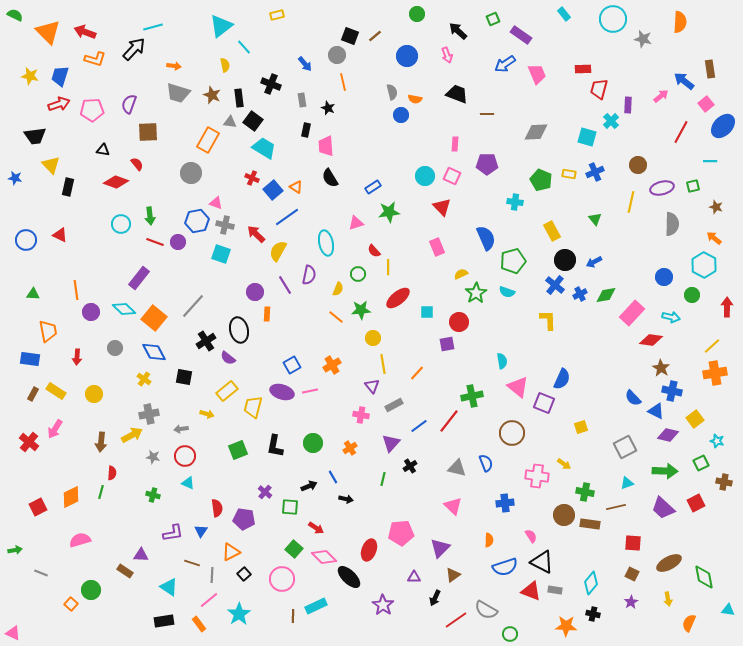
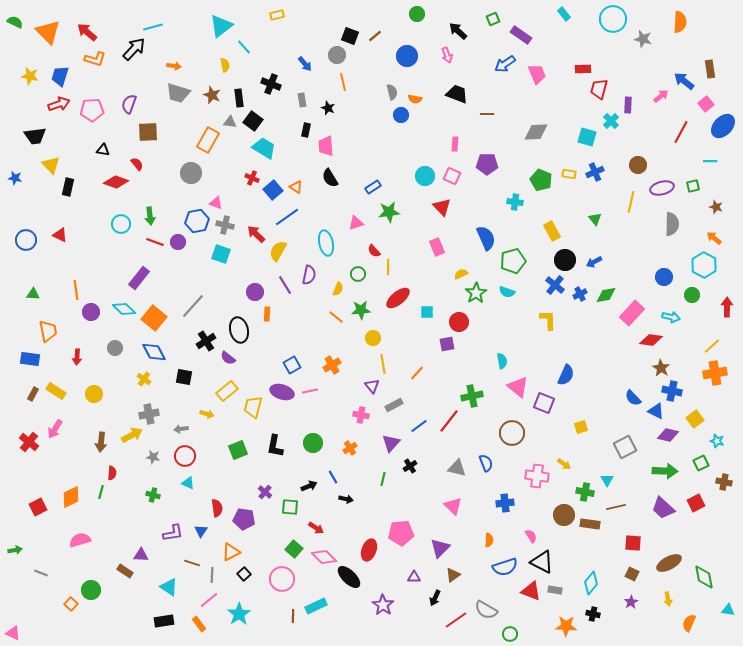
green semicircle at (15, 15): moved 7 px down
red arrow at (85, 32): moved 2 px right; rotated 20 degrees clockwise
blue semicircle at (562, 379): moved 4 px right, 4 px up
cyan triangle at (627, 483): moved 20 px left, 3 px up; rotated 40 degrees counterclockwise
